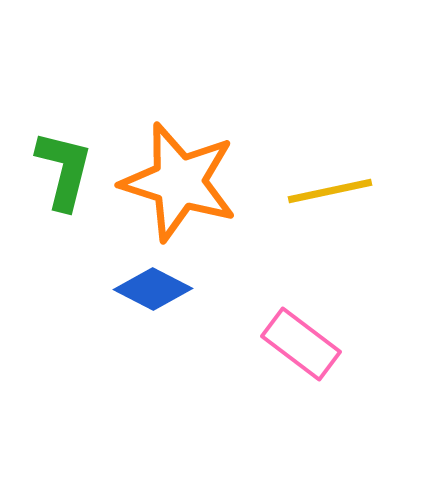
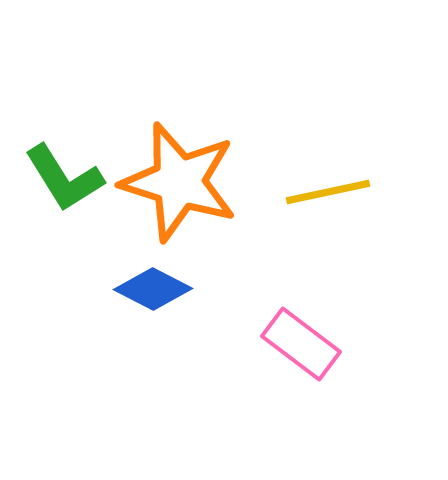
green L-shape: moved 8 px down; rotated 134 degrees clockwise
yellow line: moved 2 px left, 1 px down
